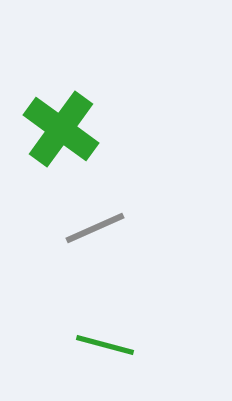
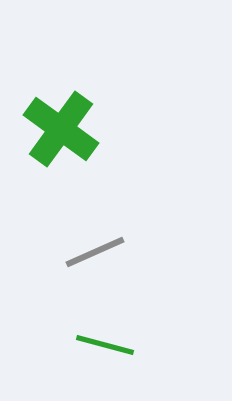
gray line: moved 24 px down
